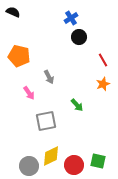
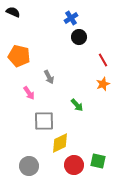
gray square: moved 2 px left; rotated 10 degrees clockwise
yellow diamond: moved 9 px right, 13 px up
